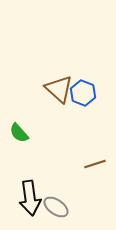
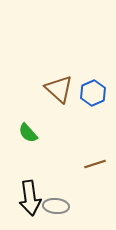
blue hexagon: moved 10 px right; rotated 15 degrees clockwise
green semicircle: moved 9 px right
gray ellipse: moved 1 px up; rotated 30 degrees counterclockwise
